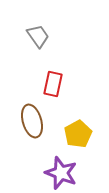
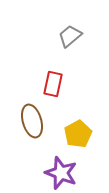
gray trapezoid: moved 32 px right; rotated 95 degrees counterclockwise
